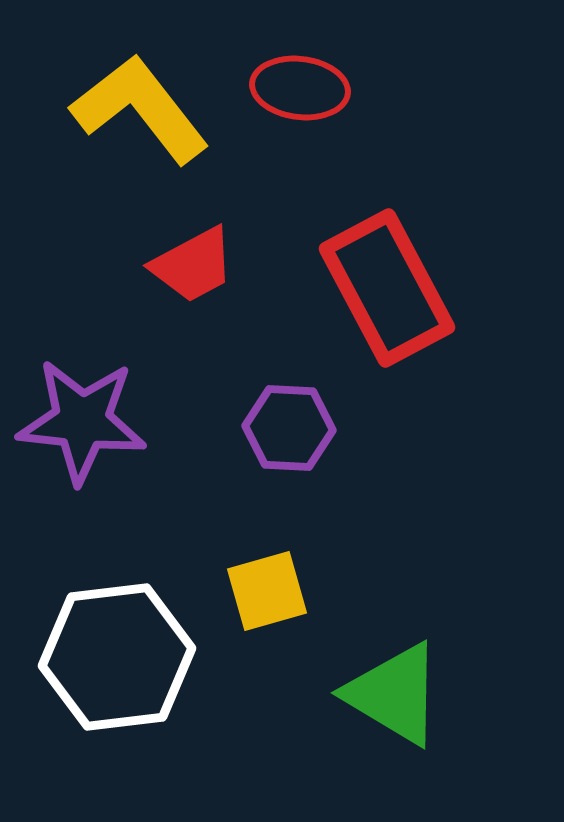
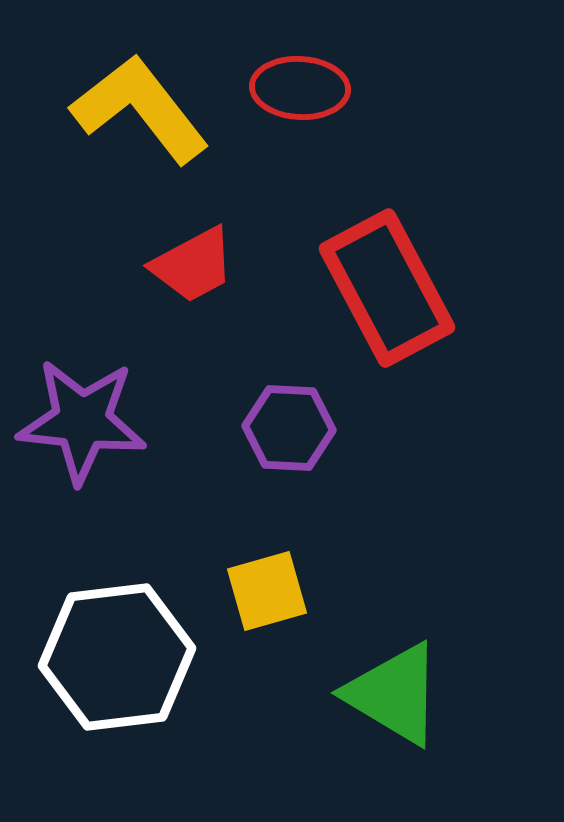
red ellipse: rotated 4 degrees counterclockwise
